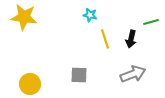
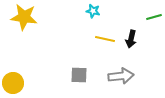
cyan star: moved 3 px right, 4 px up
green line: moved 3 px right, 5 px up
yellow line: rotated 60 degrees counterclockwise
gray arrow: moved 12 px left, 2 px down; rotated 15 degrees clockwise
yellow circle: moved 17 px left, 1 px up
